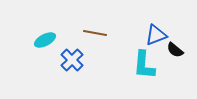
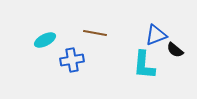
blue cross: rotated 35 degrees clockwise
